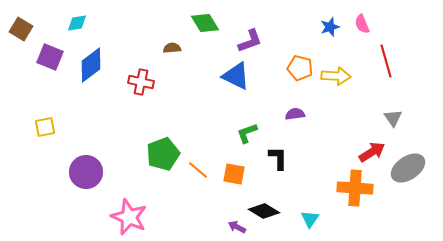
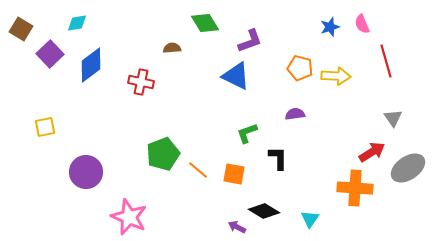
purple square: moved 3 px up; rotated 24 degrees clockwise
